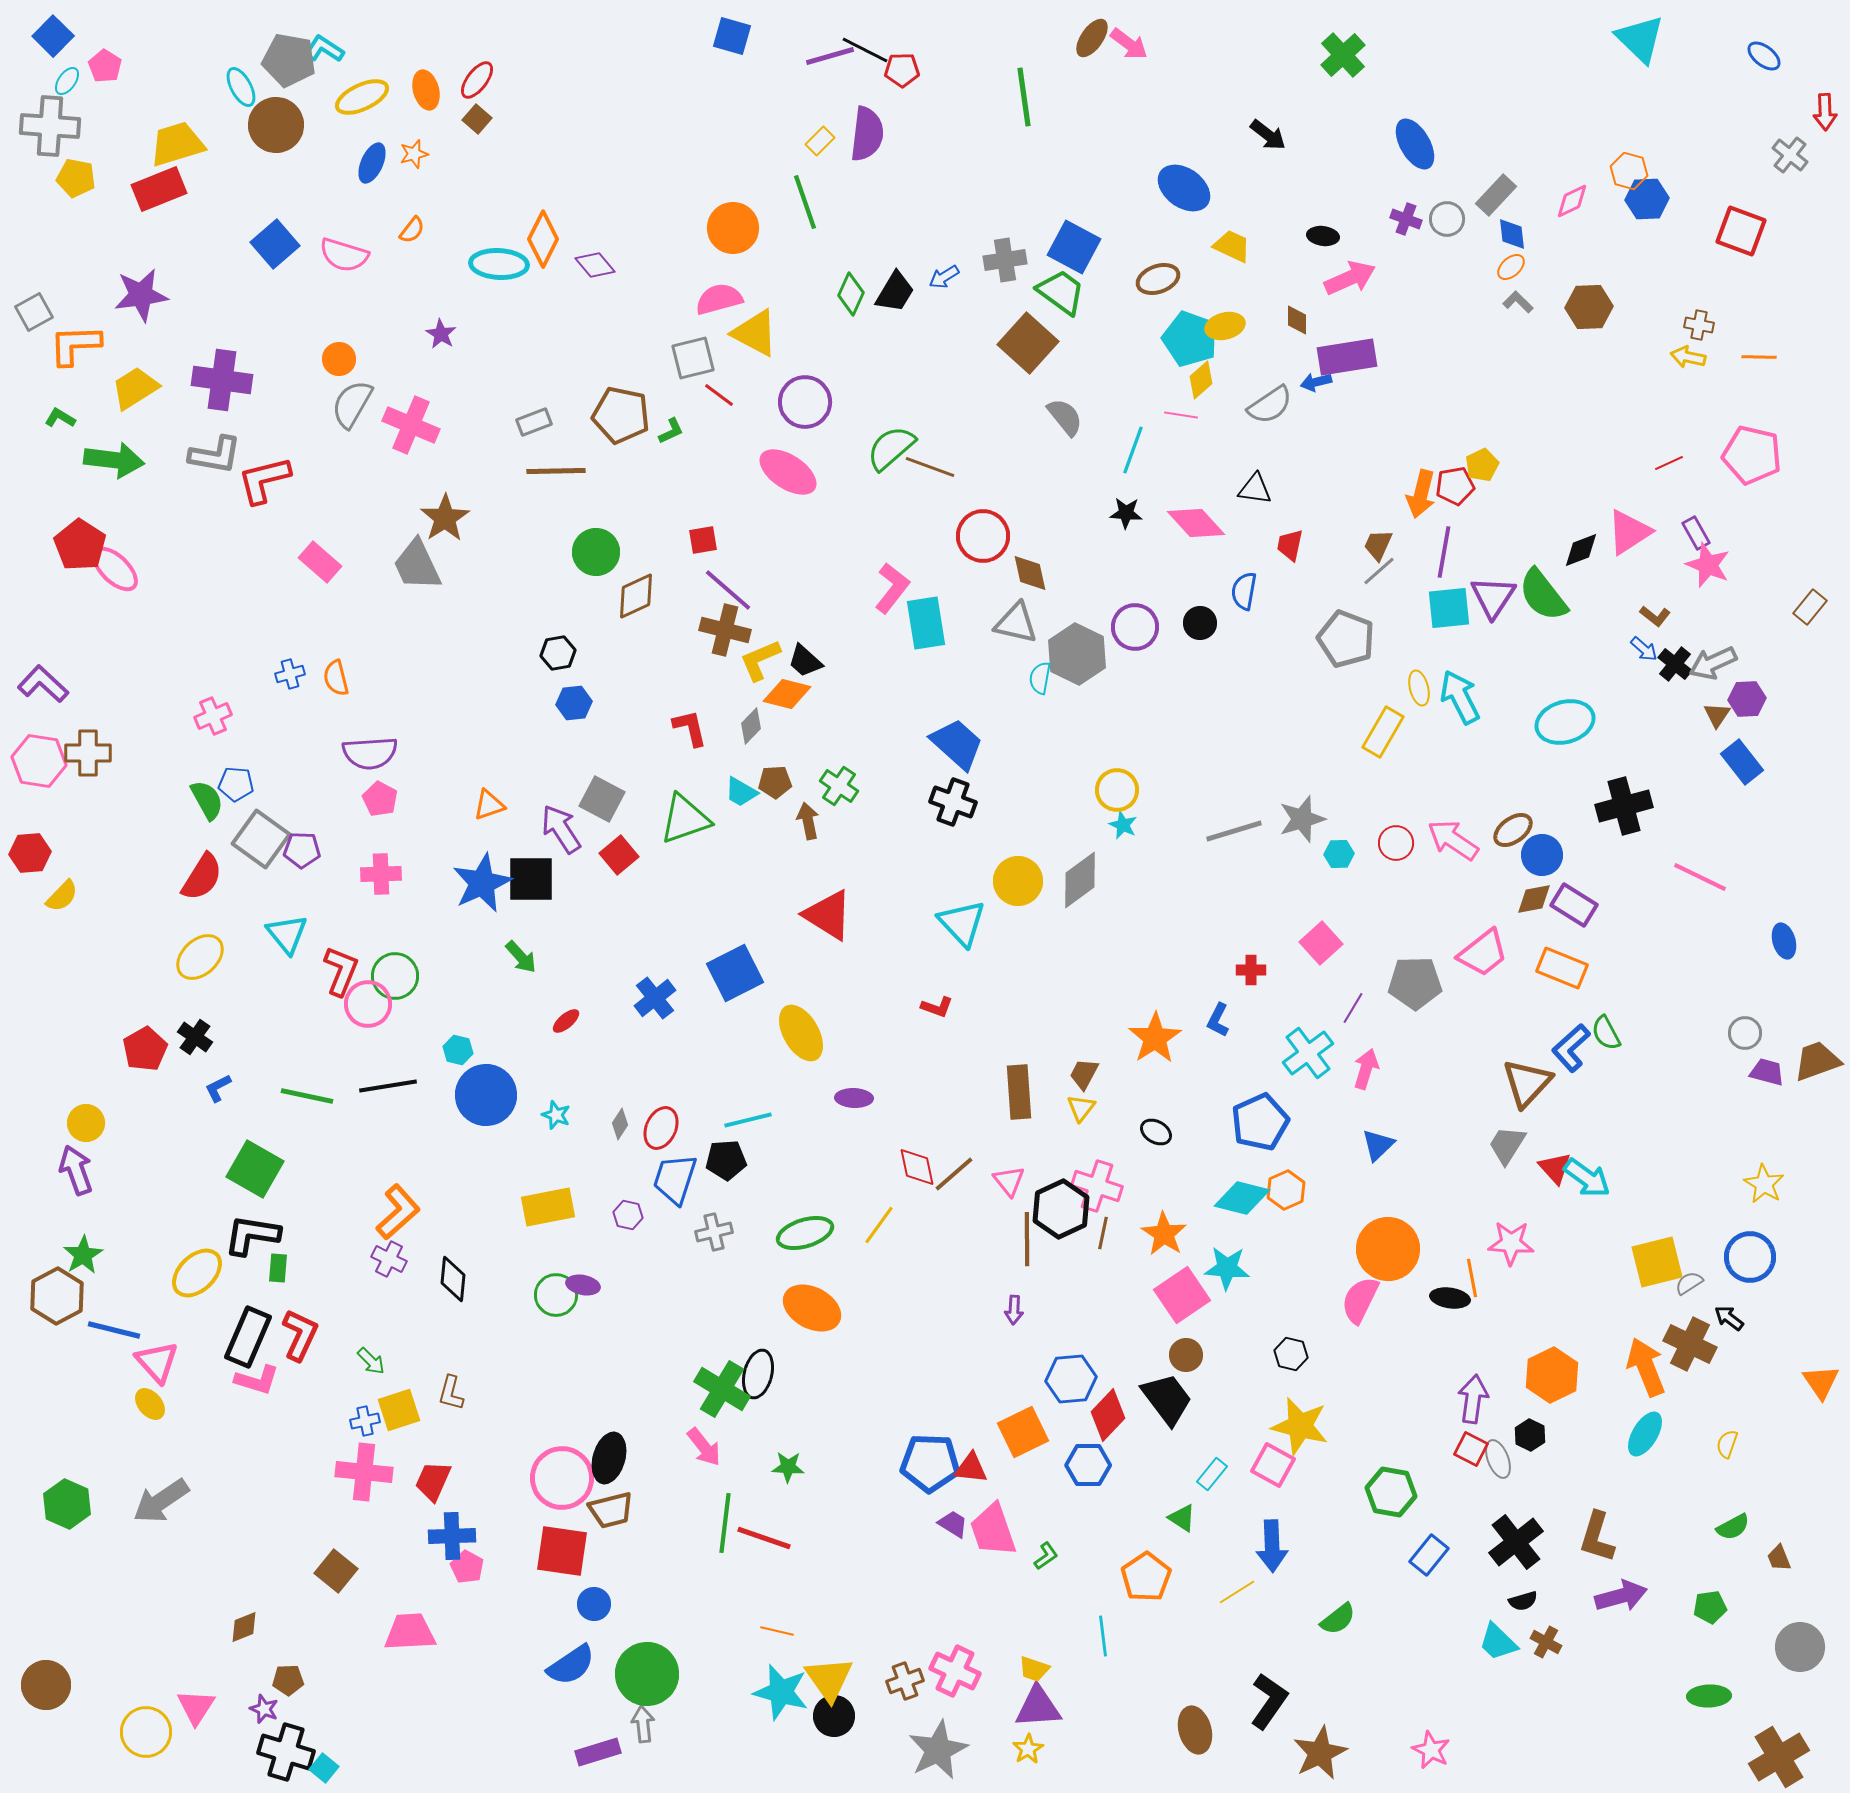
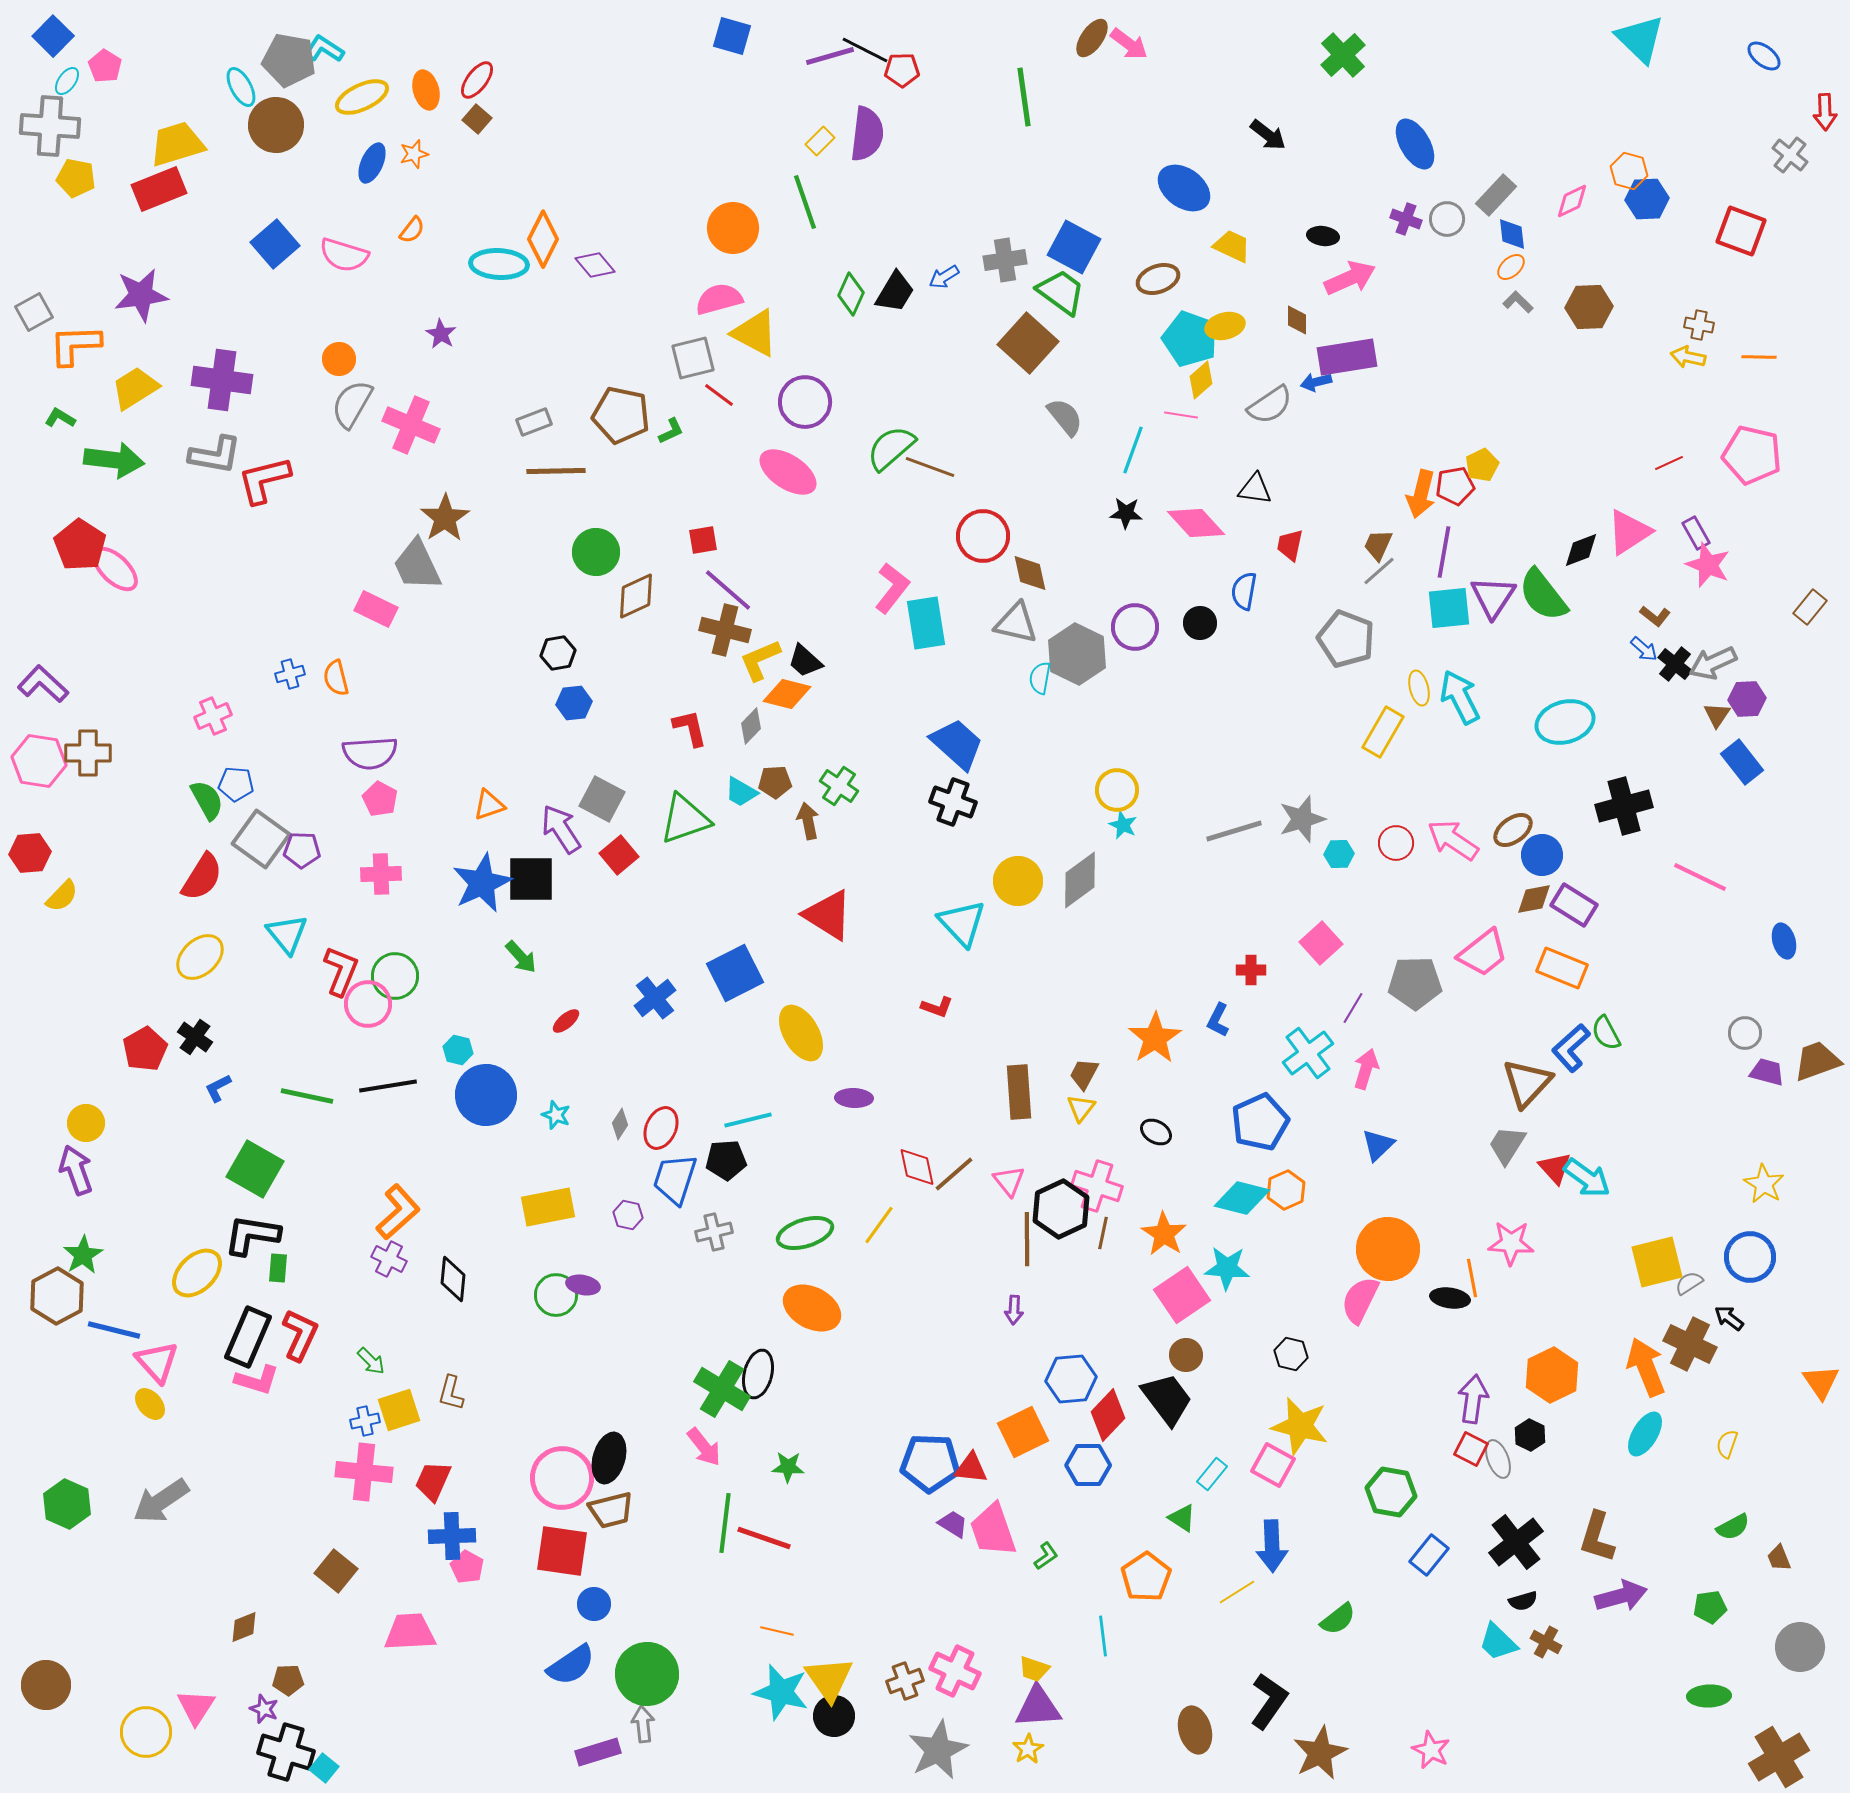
pink rectangle at (320, 562): moved 56 px right, 47 px down; rotated 15 degrees counterclockwise
